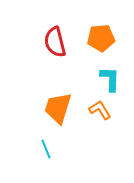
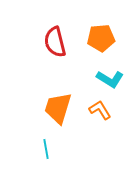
cyan L-shape: rotated 120 degrees clockwise
cyan line: rotated 12 degrees clockwise
